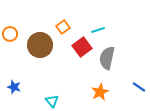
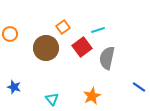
brown circle: moved 6 px right, 3 px down
orange star: moved 8 px left, 4 px down
cyan triangle: moved 2 px up
